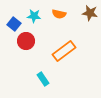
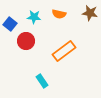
cyan star: moved 1 px down
blue square: moved 4 px left
cyan rectangle: moved 1 px left, 2 px down
